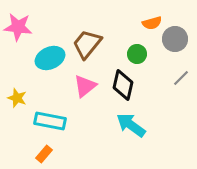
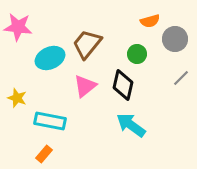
orange semicircle: moved 2 px left, 2 px up
